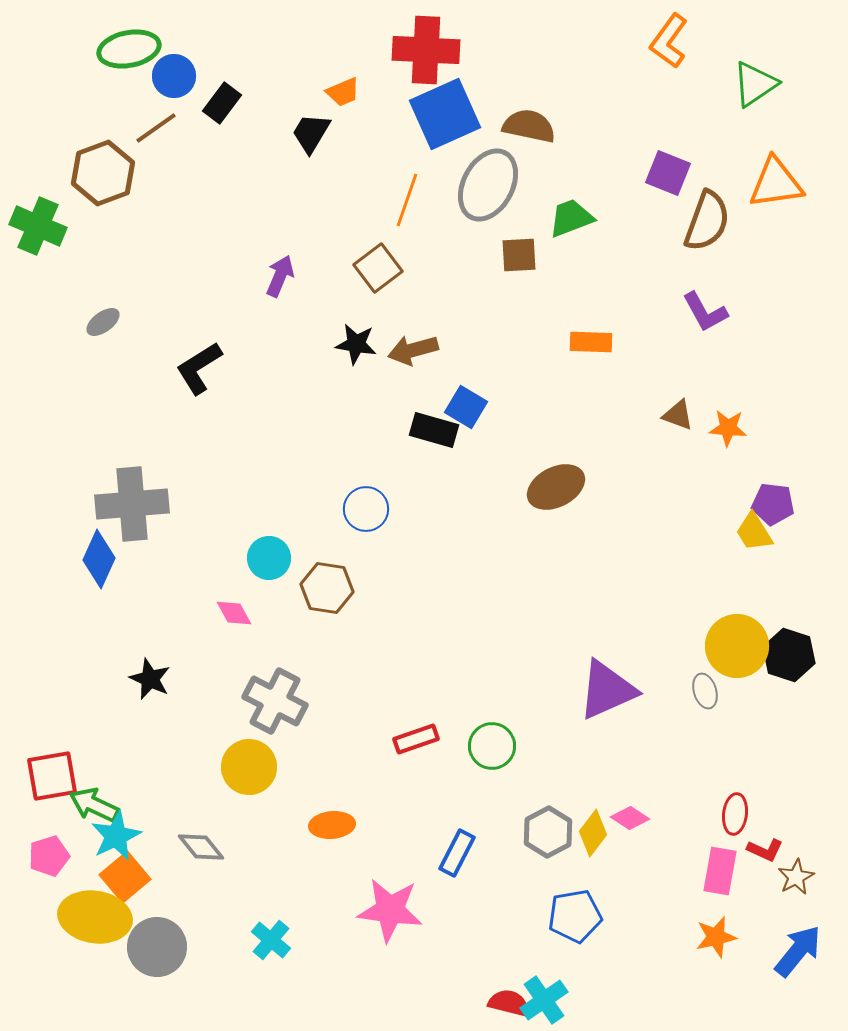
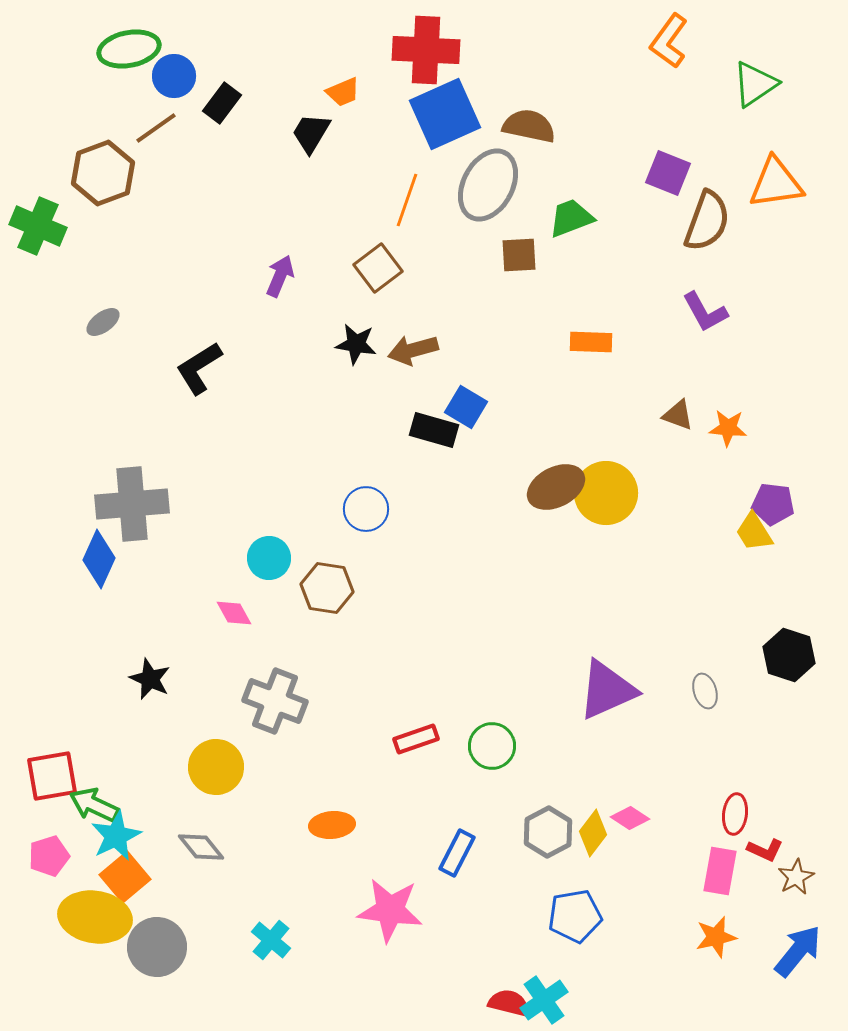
yellow circle at (737, 646): moved 131 px left, 153 px up
gray cross at (275, 701): rotated 6 degrees counterclockwise
yellow circle at (249, 767): moved 33 px left
